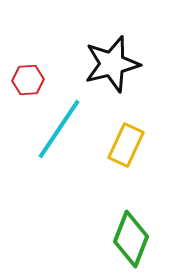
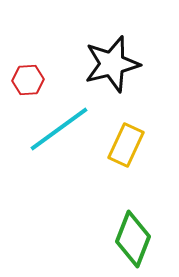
cyan line: rotated 20 degrees clockwise
green diamond: moved 2 px right
